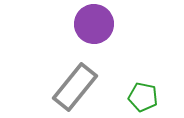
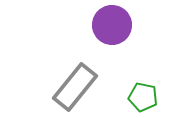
purple circle: moved 18 px right, 1 px down
